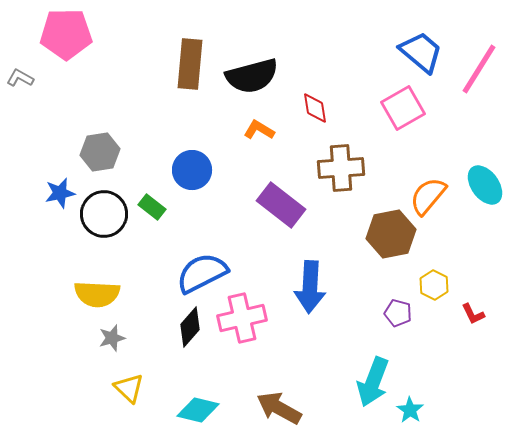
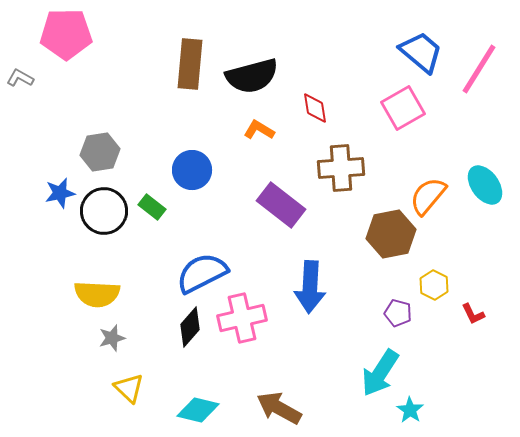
black circle: moved 3 px up
cyan arrow: moved 7 px right, 9 px up; rotated 12 degrees clockwise
